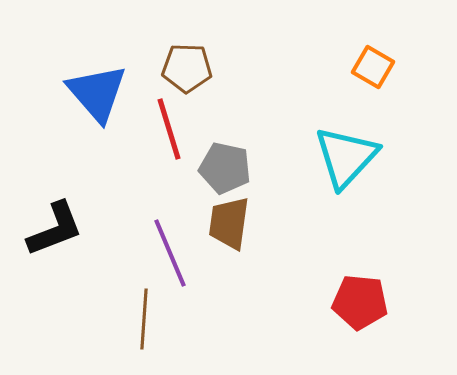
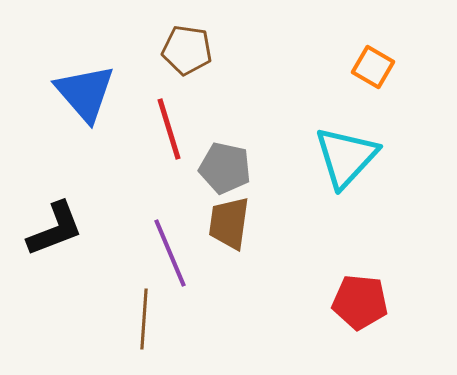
brown pentagon: moved 18 px up; rotated 6 degrees clockwise
blue triangle: moved 12 px left
